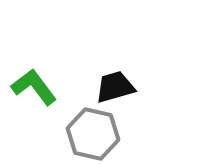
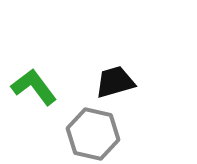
black trapezoid: moved 5 px up
